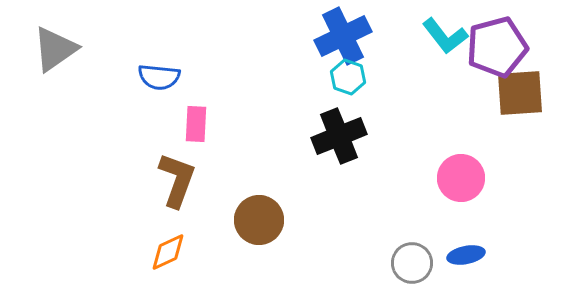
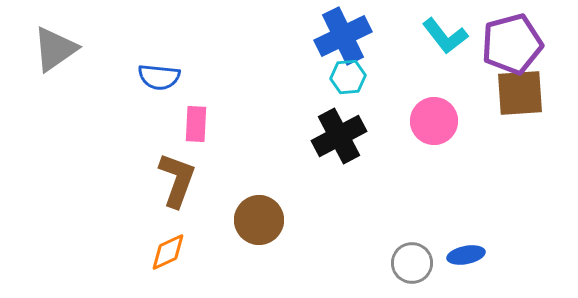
purple pentagon: moved 15 px right, 3 px up
cyan hexagon: rotated 24 degrees counterclockwise
black cross: rotated 6 degrees counterclockwise
pink circle: moved 27 px left, 57 px up
